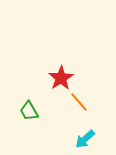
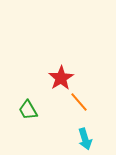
green trapezoid: moved 1 px left, 1 px up
cyan arrow: rotated 65 degrees counterclockwise
